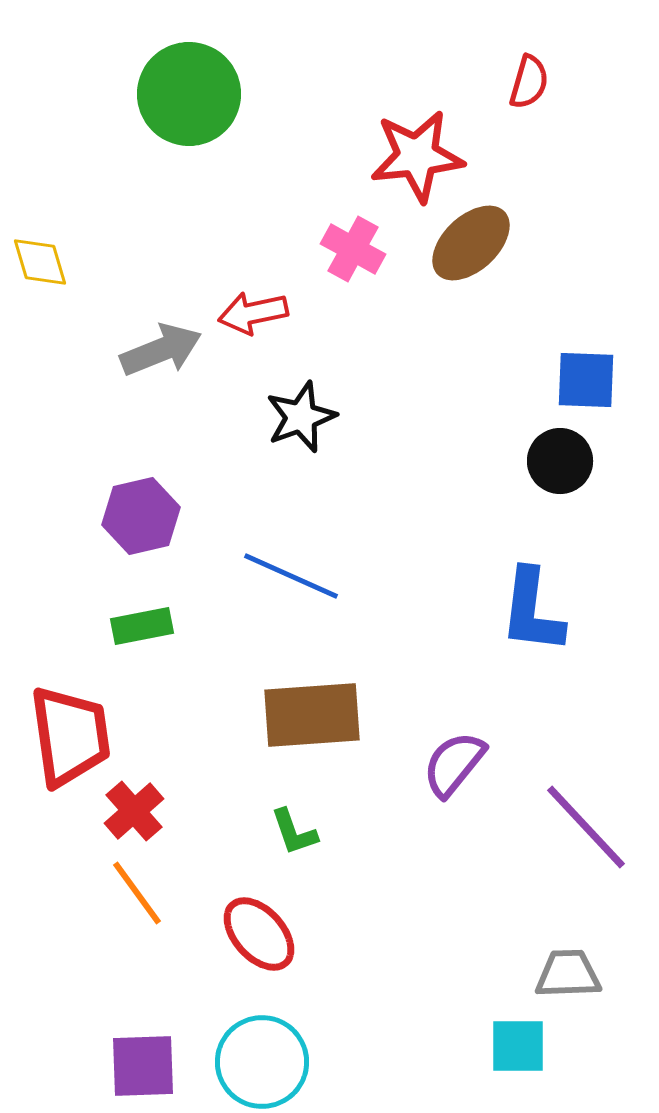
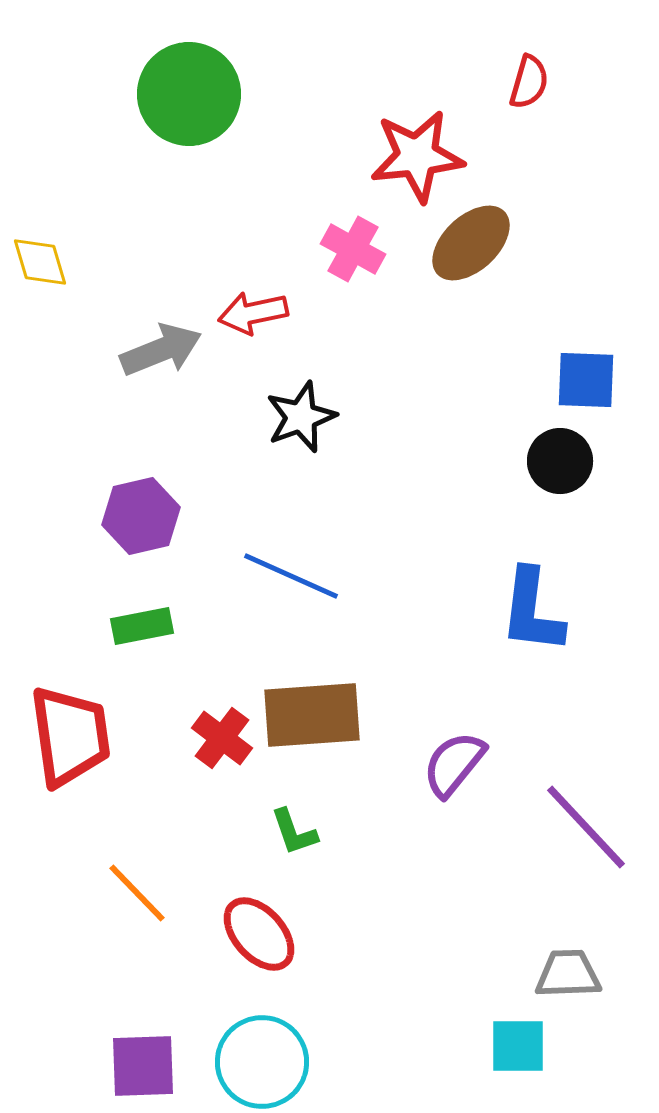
red cross: moved 88 px right, 73 px up; rotated 12 degrees counterclockwise
orange line: rotated 8 degrees counterclockwise
